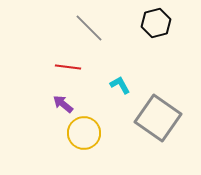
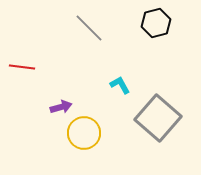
red line: moved 46 px left
purple arrow: moved 2 px left, 3 px down; rotated 125 degrees clockwise
gray square: rotated 6 degrees clockwise
